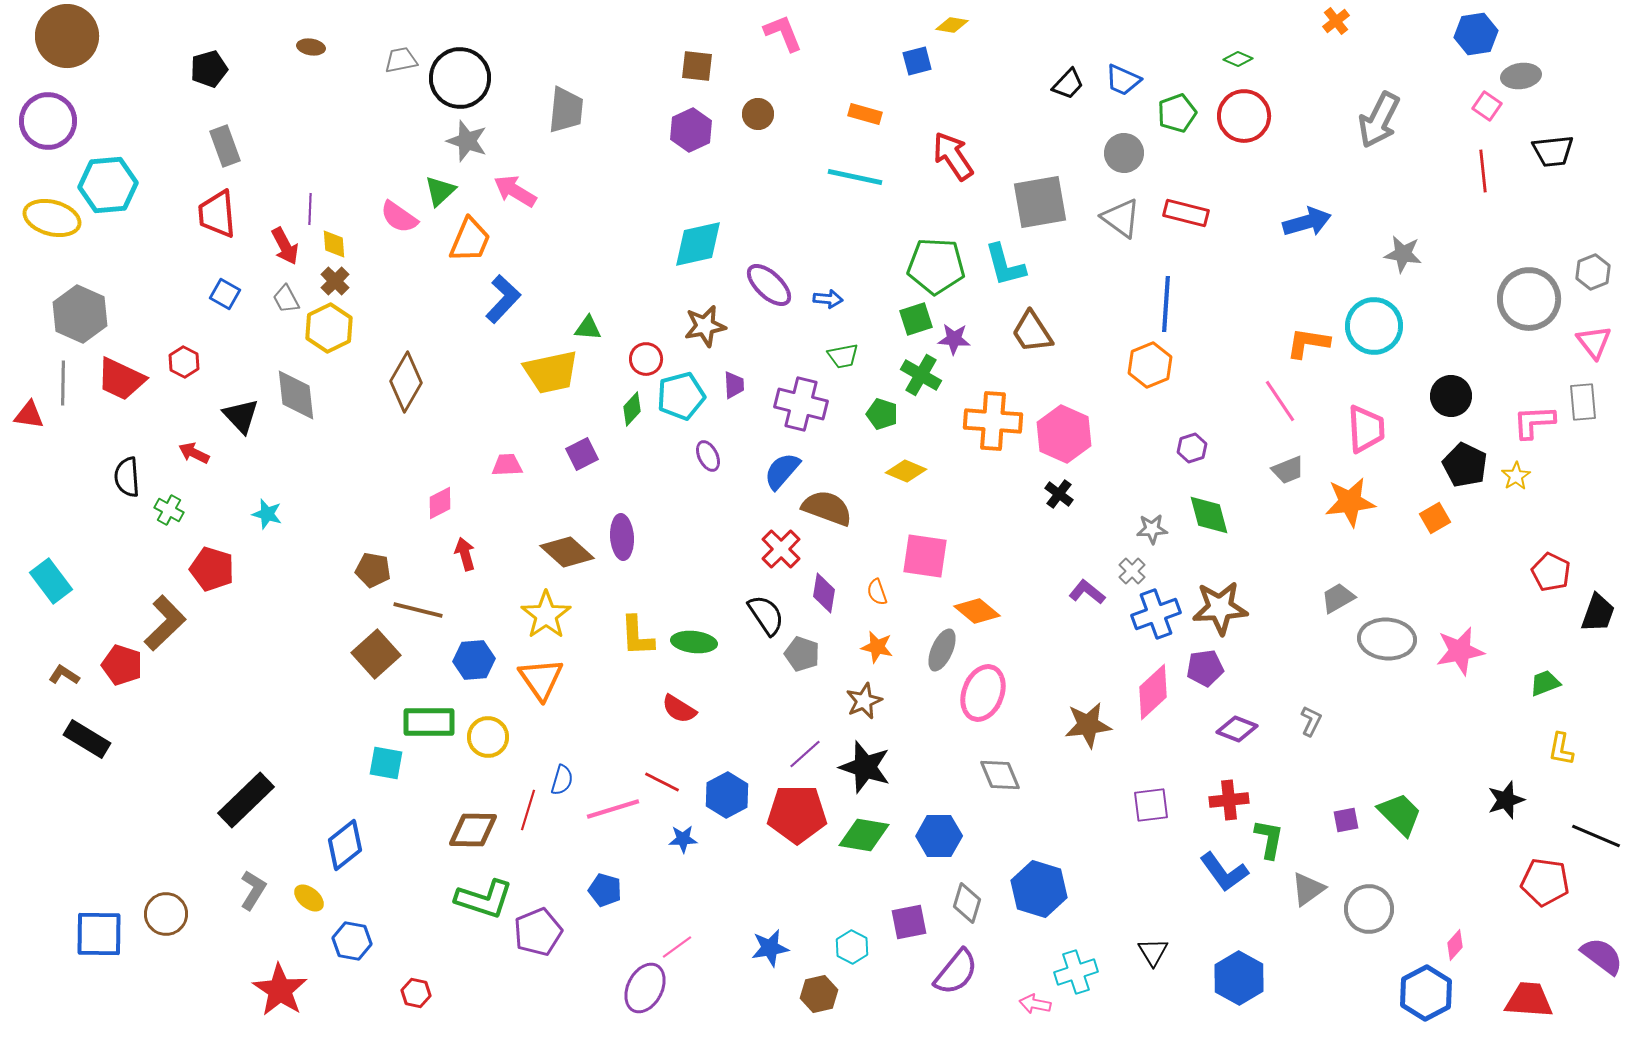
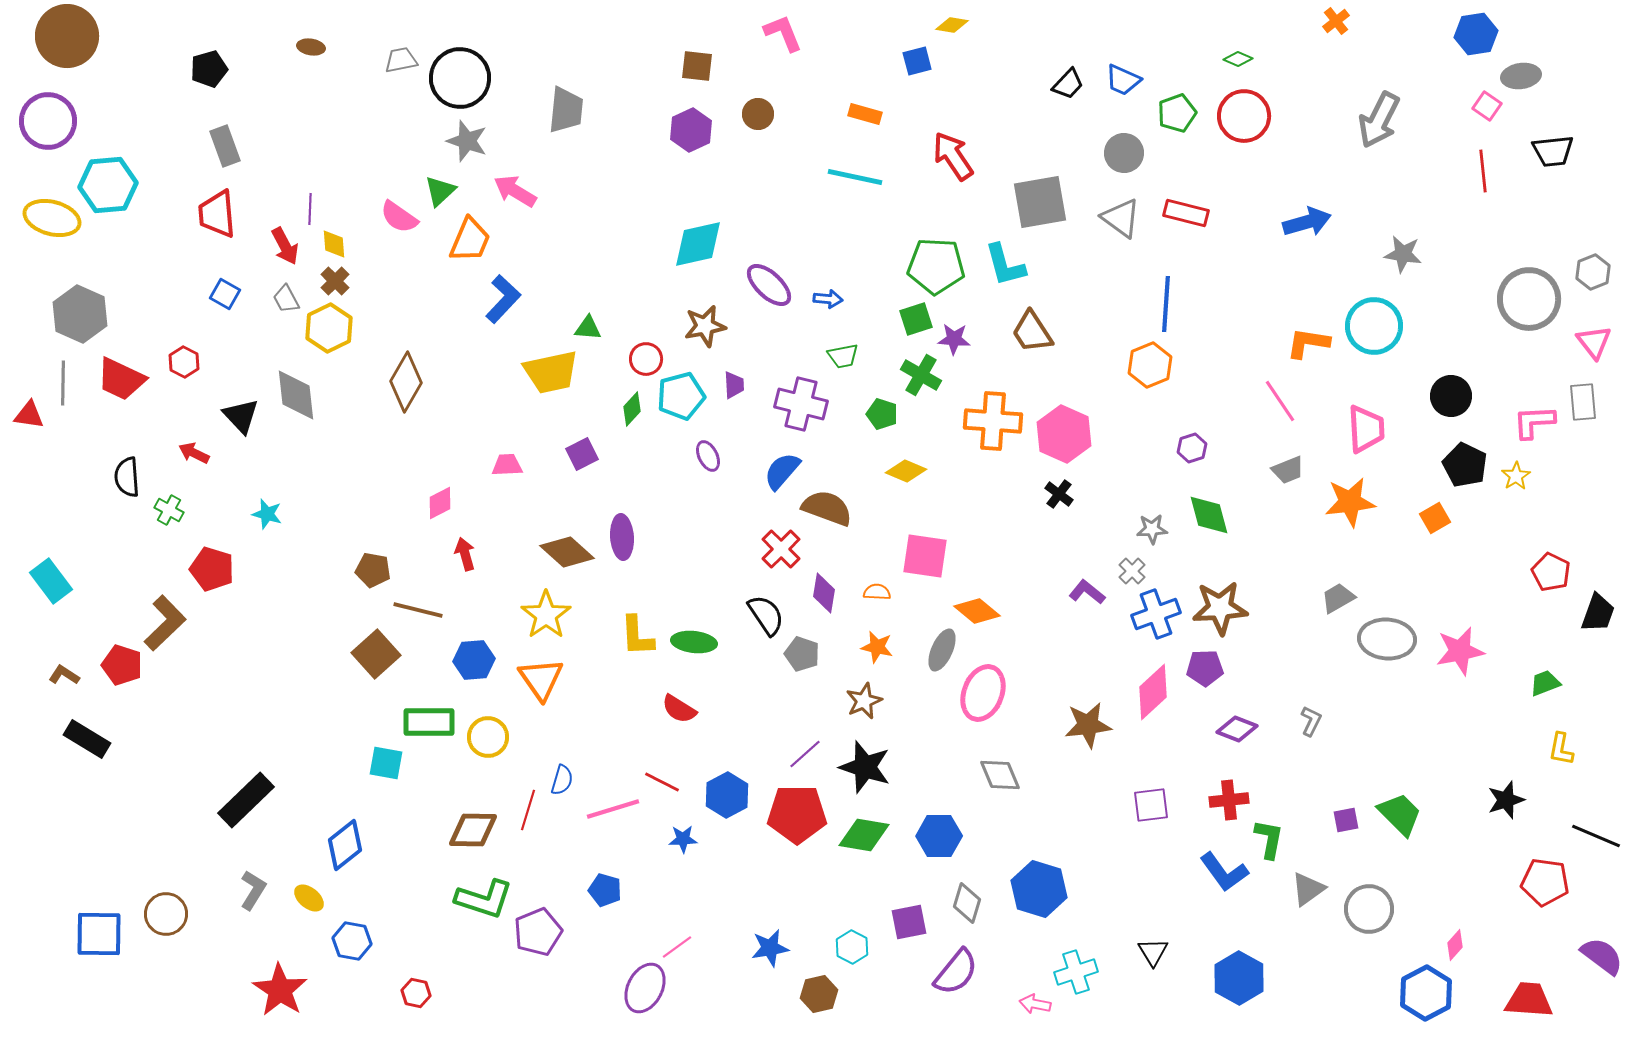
orange semicircle at (877, 592): rotated 112 degrees clockwise
purple pentagon at (1205, 668): rotated 6 degrees clockwise
